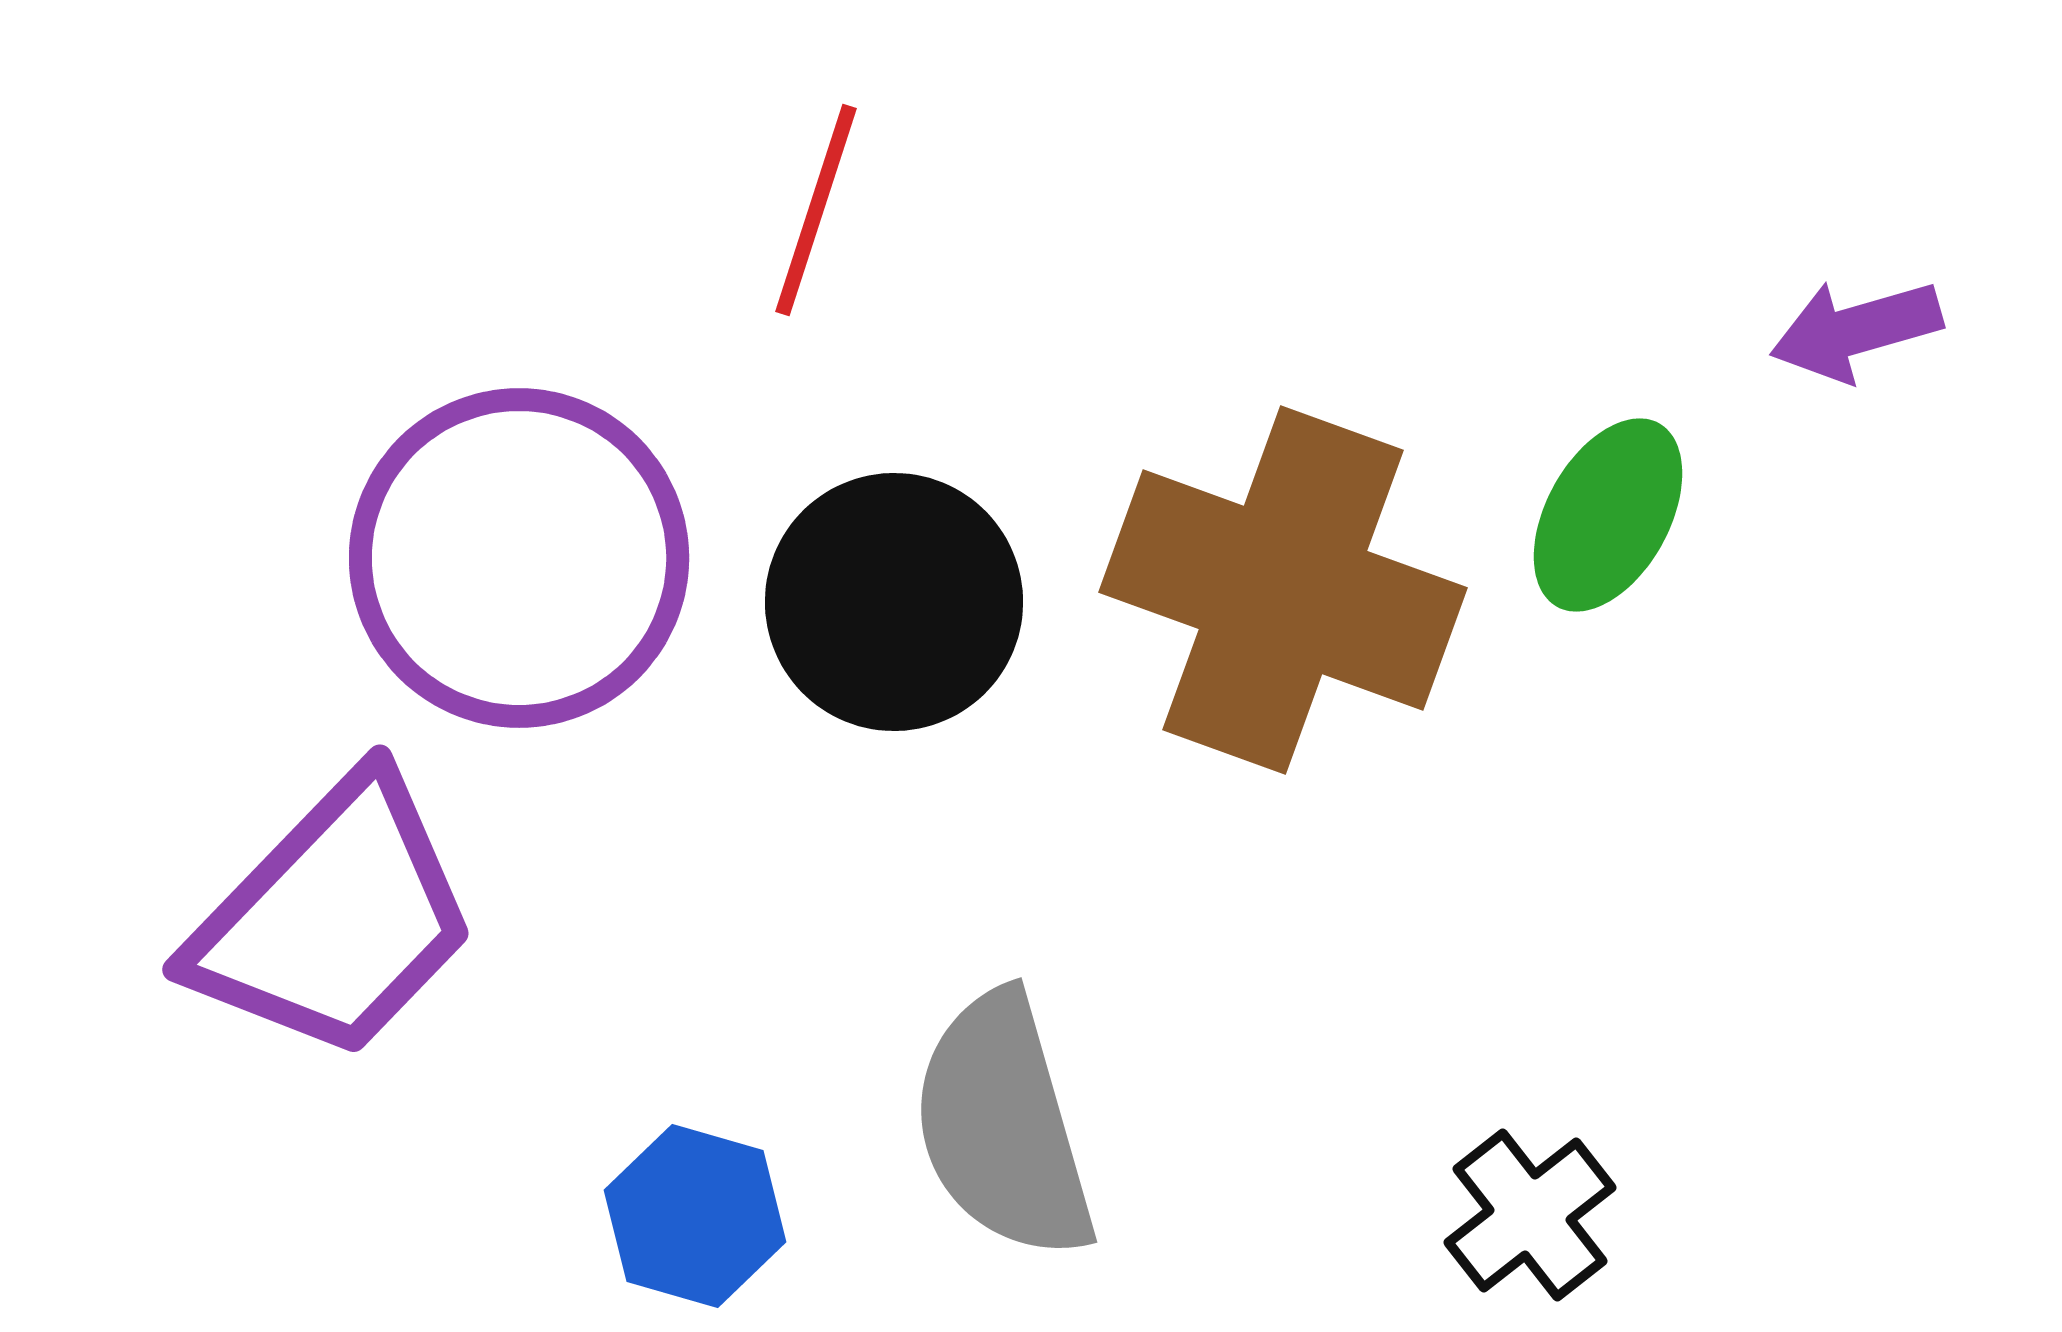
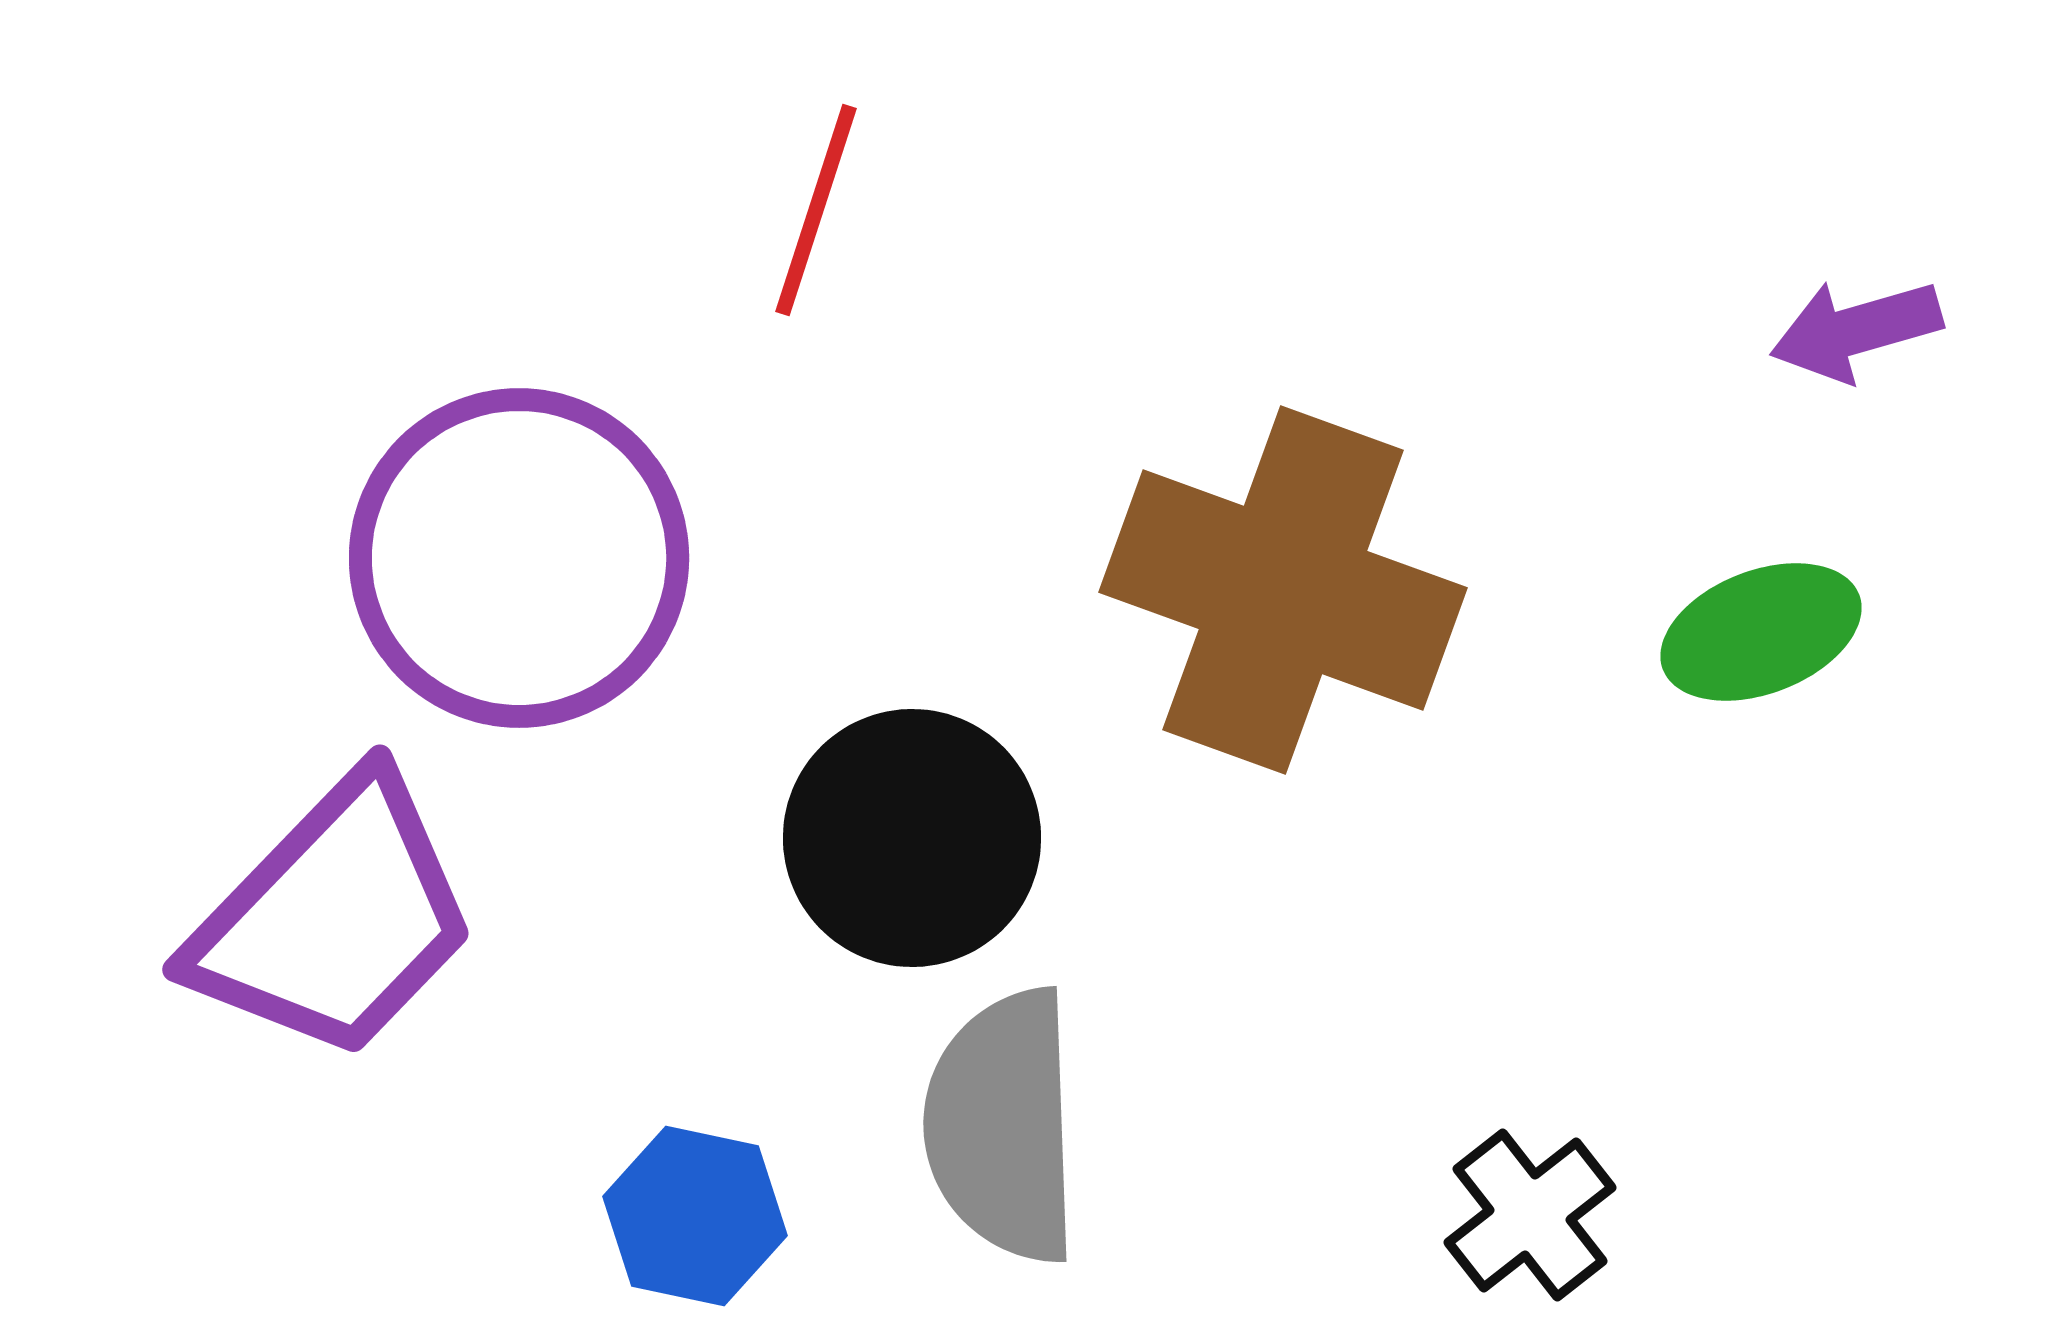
green ellipse: moved 153 px right, 117 px down; rotated 40 degrees clockwise
black circle: moved 18 px right, 236 px down
gray semicircle: rotated 14 degrees clockwise
blue hexagon: rotated 4 degrees counterclockwise
